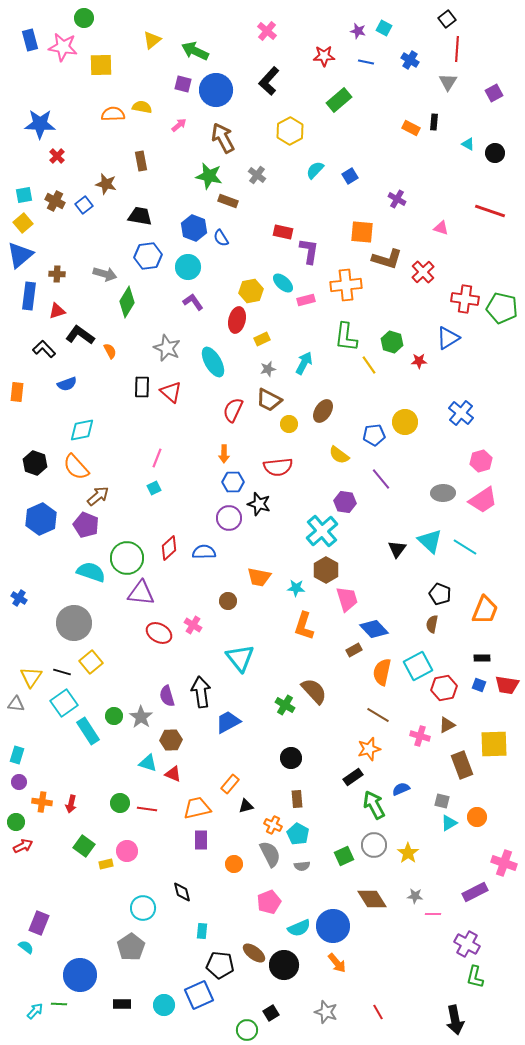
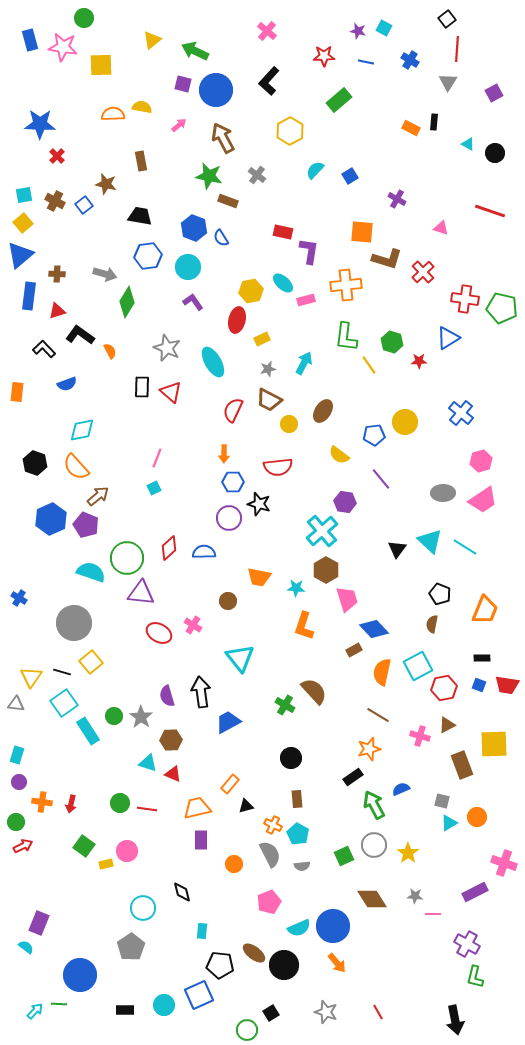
blue hexagon at (41, 519): moved 10 px right
black rectangle at (122, 1004): moved 3 px right, 6 px down
